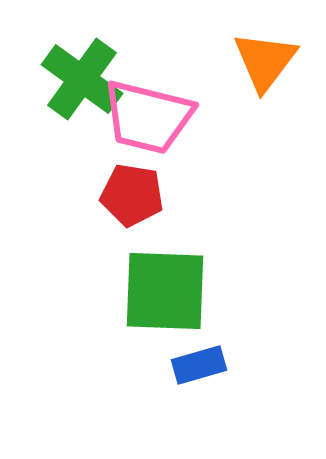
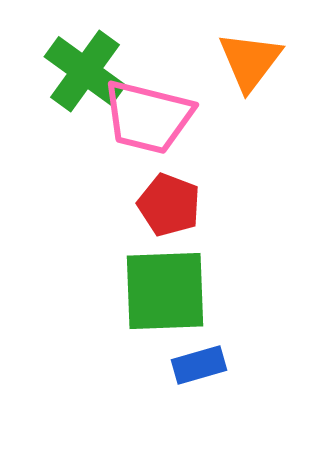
orange triangle: moved 15 px left
green cross: moved 3 px right, 8 px up
red pentagon: moved 37 px right, 10 px down; rotated 12 degrees clockwise
green square: rotated 4 degrees counterclockwise
